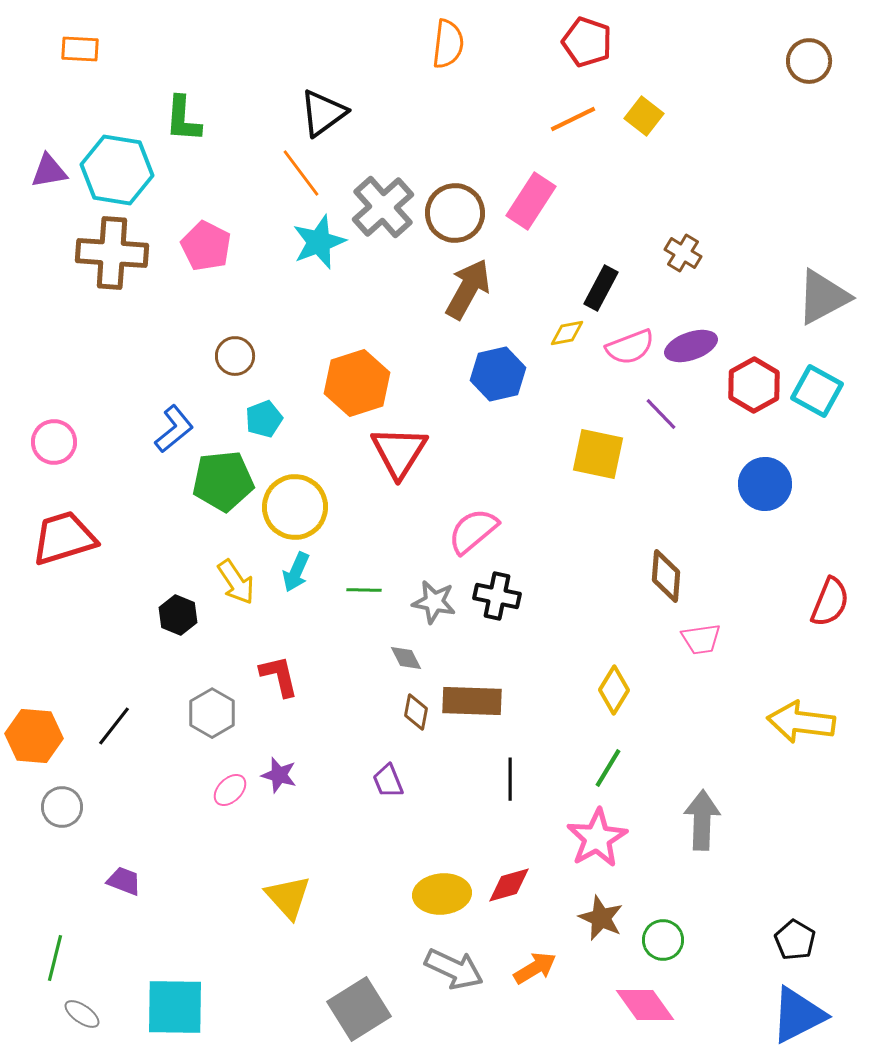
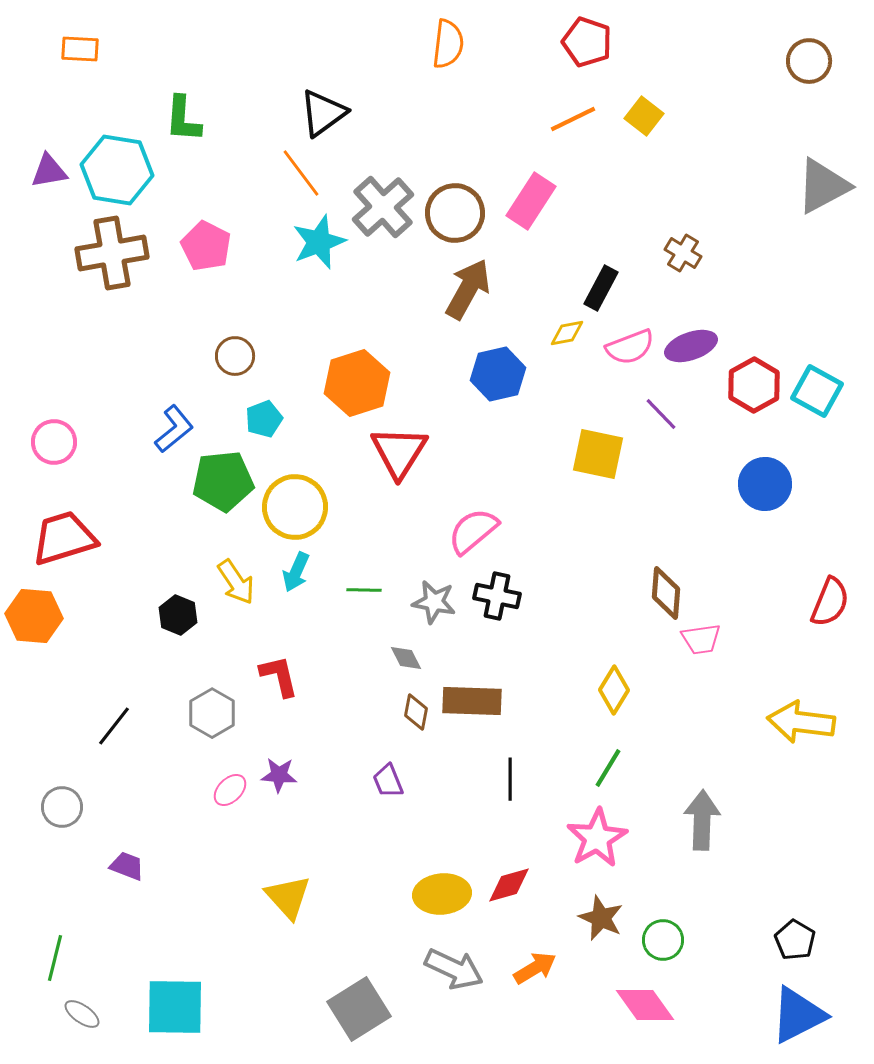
brown cross at (112, 253): rotated 14 degrees counterclockwise
gray triangle at (823, 297): moved 111 px up
brown diamond at (666, 576): moved 17 px down
orange hexagon at (34, 736): moved 120 px up
purple star at (279, 775): rotated 12 degrees counterclockwise
purple trapezoid at (124, 881): moved 3 px right, 15 px up
